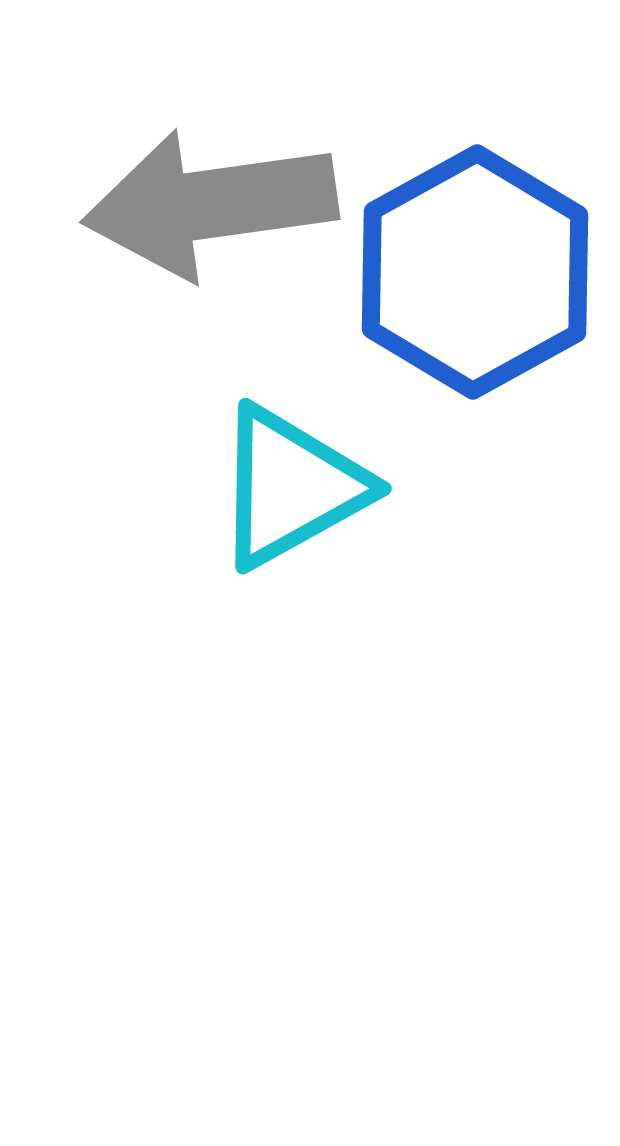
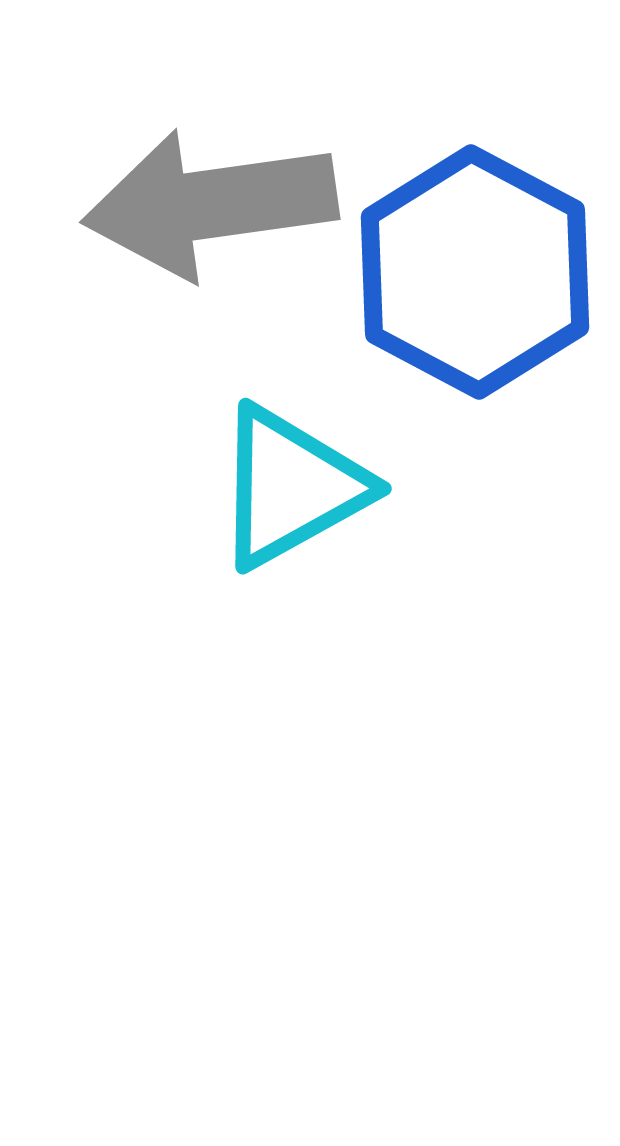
blue hexagon: rotated 3 degrees counterclockwise
